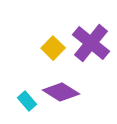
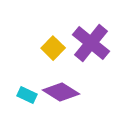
cyan rectangle: moved 6 px up; rotated 24 degrees counterclockwise
